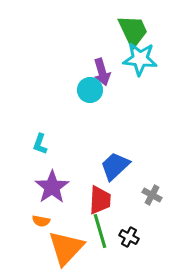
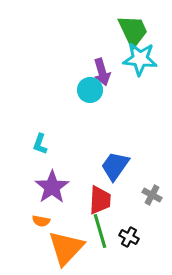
blue trapezoid: rotated 12 degrees counterclockwise
